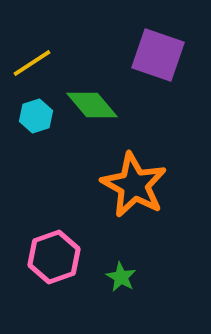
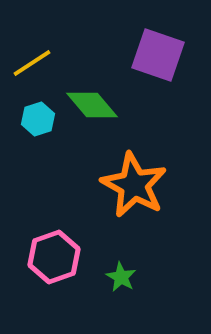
cyan hexagon: moved 2 px right, 3 px down
